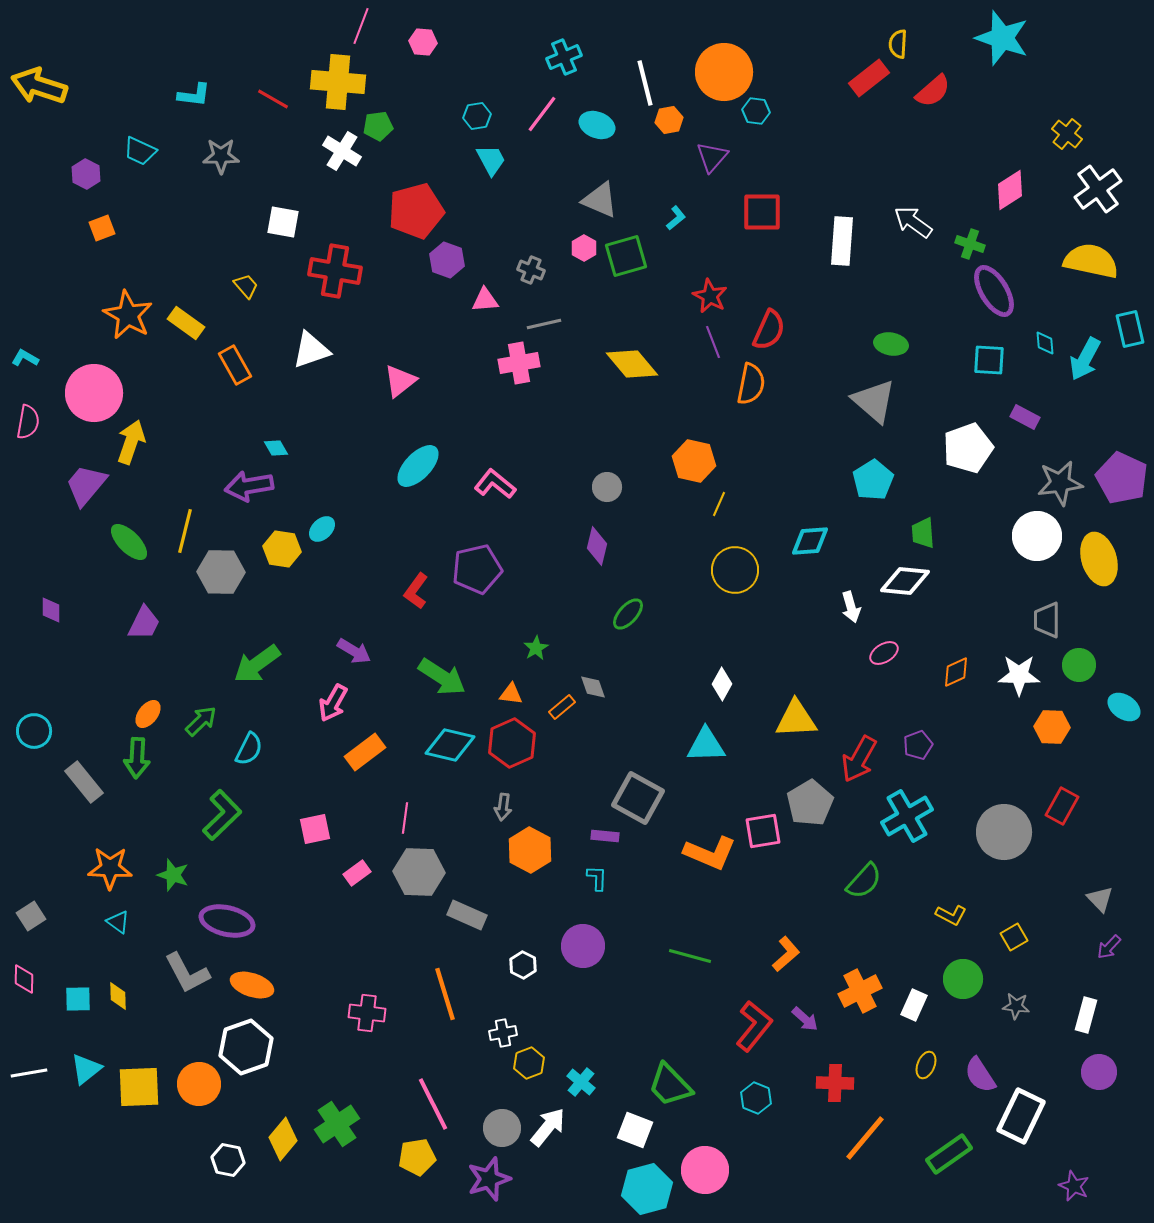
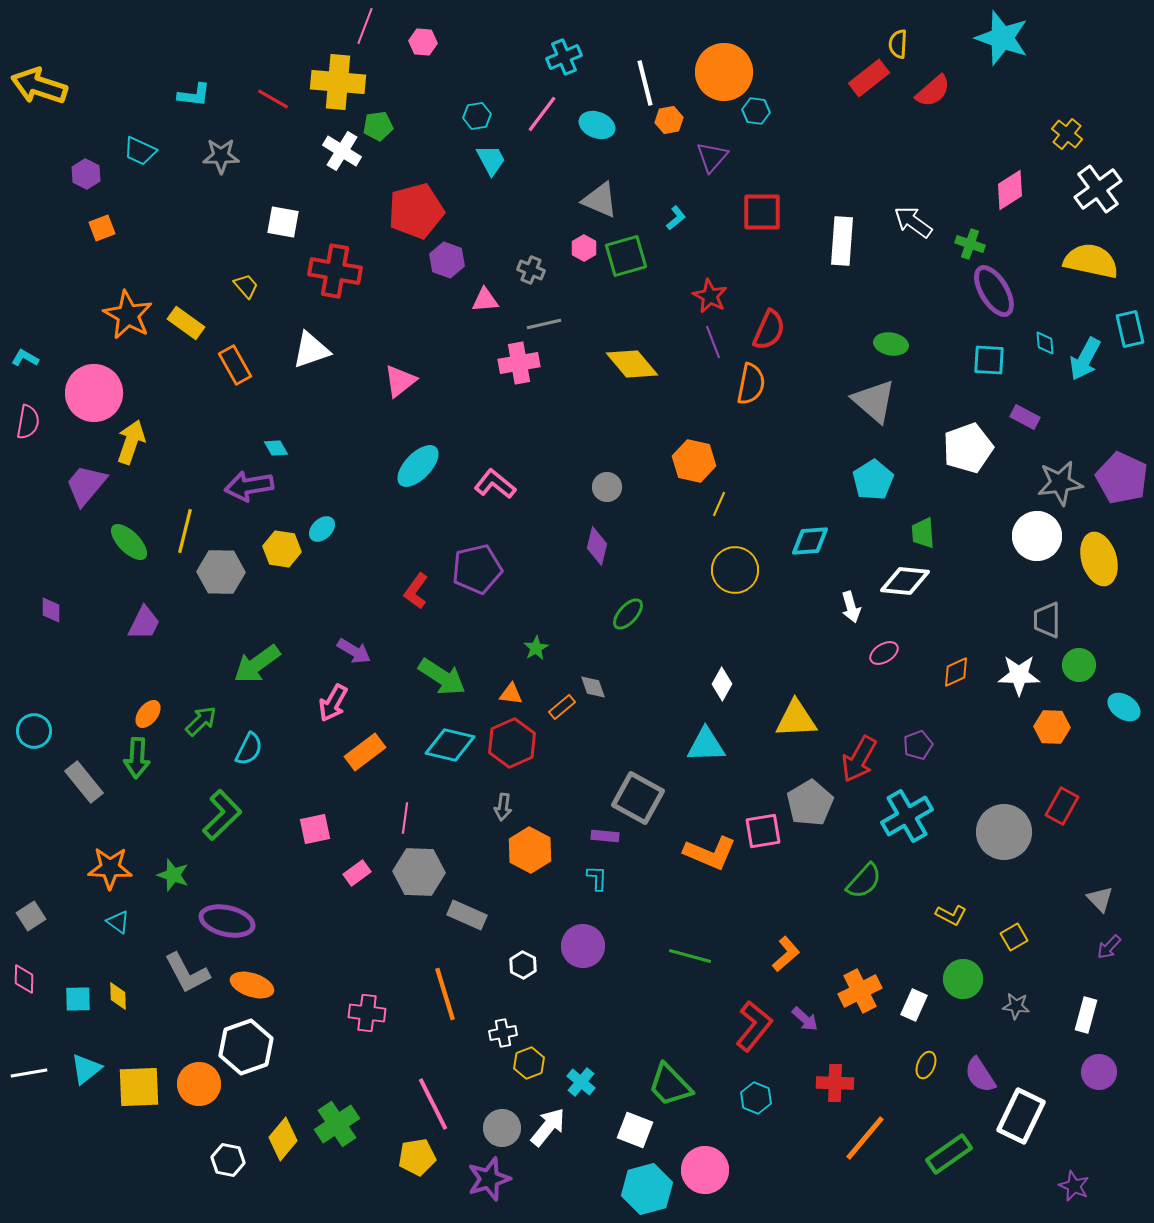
pink line at (361, 26): moved 4 px right
